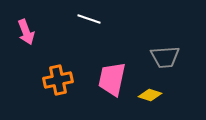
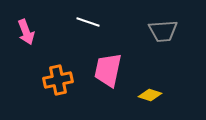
white line: moved 1 px left, 3 px down
gray trapezoid: moved 2 px left, 26 px up
pink trapezoid: moved 4 px left, 9 px up
